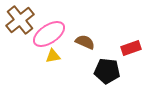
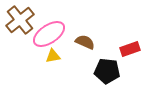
red rectangle: moved 1 px left, 1 px down
